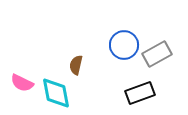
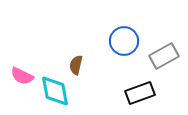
blue circle: moved 4 px up
gray rectangle: moved 7 px right, 2 px down
pink semicircle: moved 7 px up
cyan diamond: moved 1 px left, 2 px up
